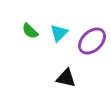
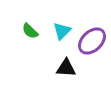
cyan triangle: moved 3 px right, 2 px up
black triangle: moved 10 px up; rotated 10 degrees counterclockwise
